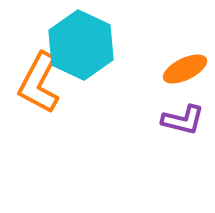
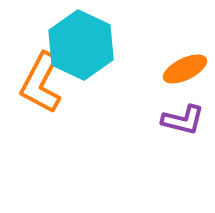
orange L-shape: moved 2 px right
